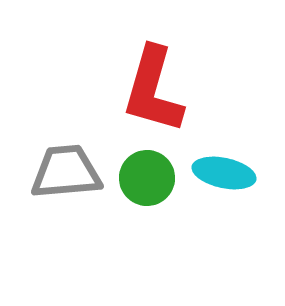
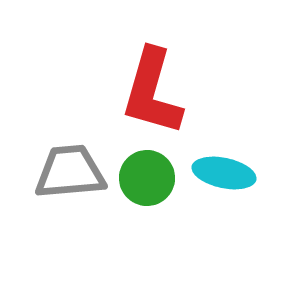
red L-shape: moved 1 px left, 2 px down
gray trapezoid: moved 4 px right
